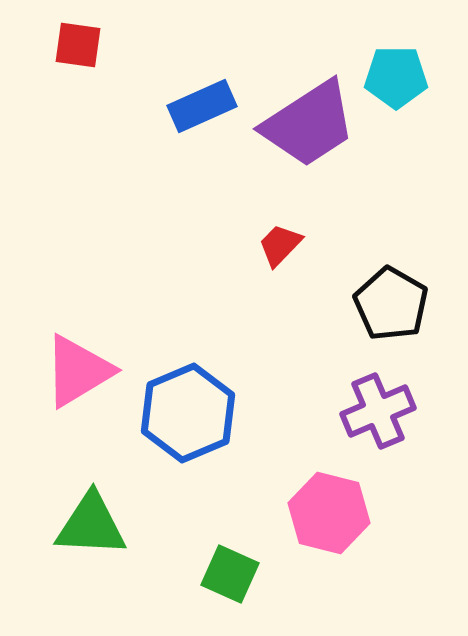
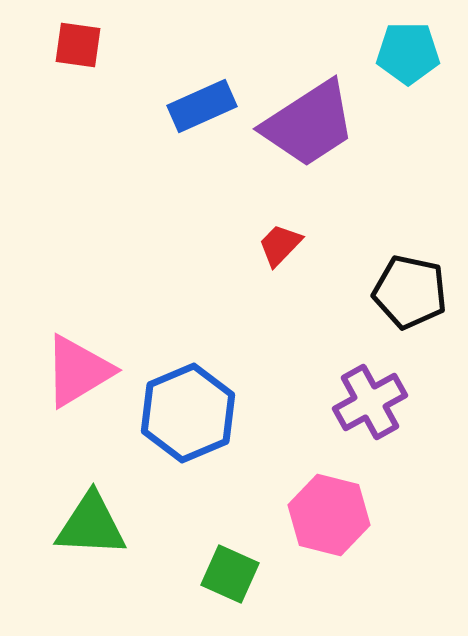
cyan pentagon: moved 12 px right, 24 px up
black pentagon: moved 19 px right, 12 px up; rotated 18 degrees counterclockwise
purple cross: moved 8 px left, 9 px up; rotated 6 degrees counterclockwise
pink hexagon: moved 2 px down
